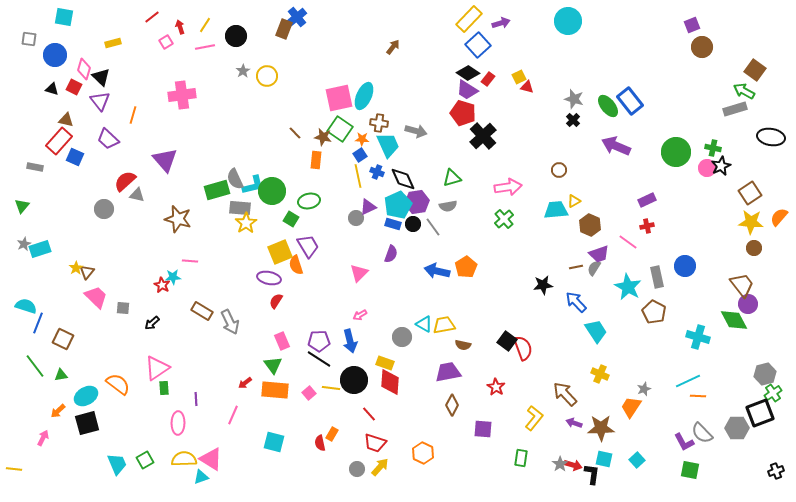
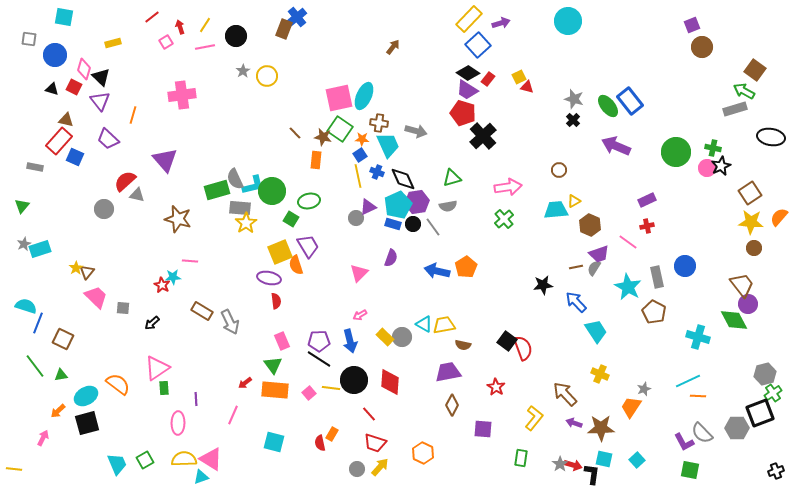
purple semicircle at (391, 254): moved 4 px down
red semicircle at (276, 301): rotated 140 degrees clockwise
yellow rectangle at (385, 363): moved 26 px up; rotated 24 degrees clockwise
